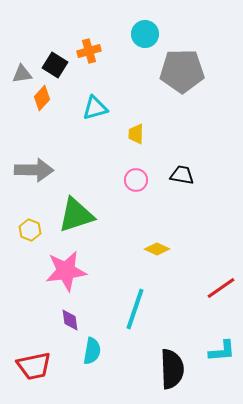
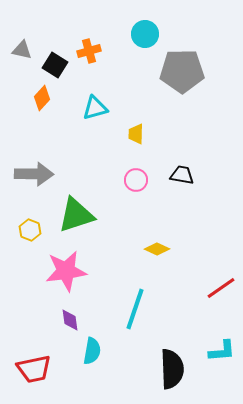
gray triangle: moved 24 px up; rotated 20 degrees clockwise
gray arrow: moved 4 px down
red trapezoid: moved 3 px down
